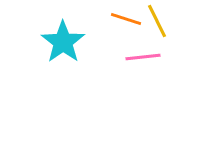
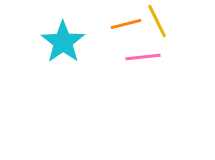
orange line: moved 5 px down; rotated 32 degrees counterclockwise
